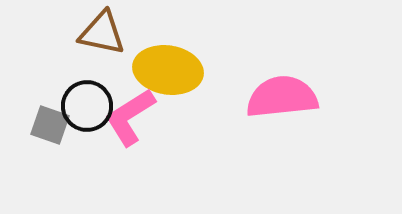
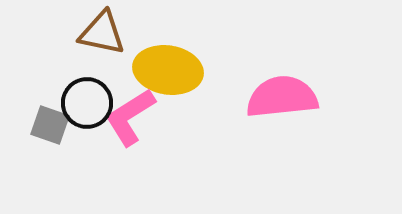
black circle: moved 3 px up
